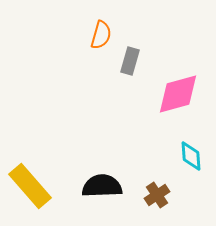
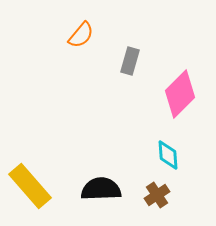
orange semicircle: moved 20 px left; rotated 24 degrees clockwise
pink diamond: moved 2 px right; rotated 30 degrees counterclockwise
cyan diamond: moved 23 px left, 1 px up
black semicircle: moved 1 px left, 3 px down
